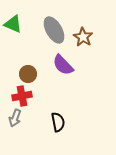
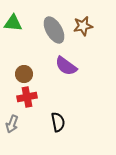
green triangle: moved 1 px up; rotated 18 degrees counterclockwise
brown star: moved 11 px up; rotated 30 degrees clockwise
purple semicircle: moved 3 px right, 1 px down; rotated 10 degrees counterclockwise
brown circle: moved 4 px left
red cross: moved 5 px right, 1 px down
gray arrow: moved 3 px left, 6 px down
